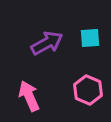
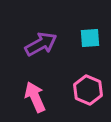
purple arrow: moved 6 px left, 1 px down
pink arrow: moved 6 px right, 1 px down
